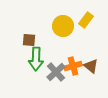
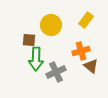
yellow circle: moved 12 px left, 1 px up
orange cross: moved 8 px right, 15 px up
gray cross: rotated 18 degrees clockwise
